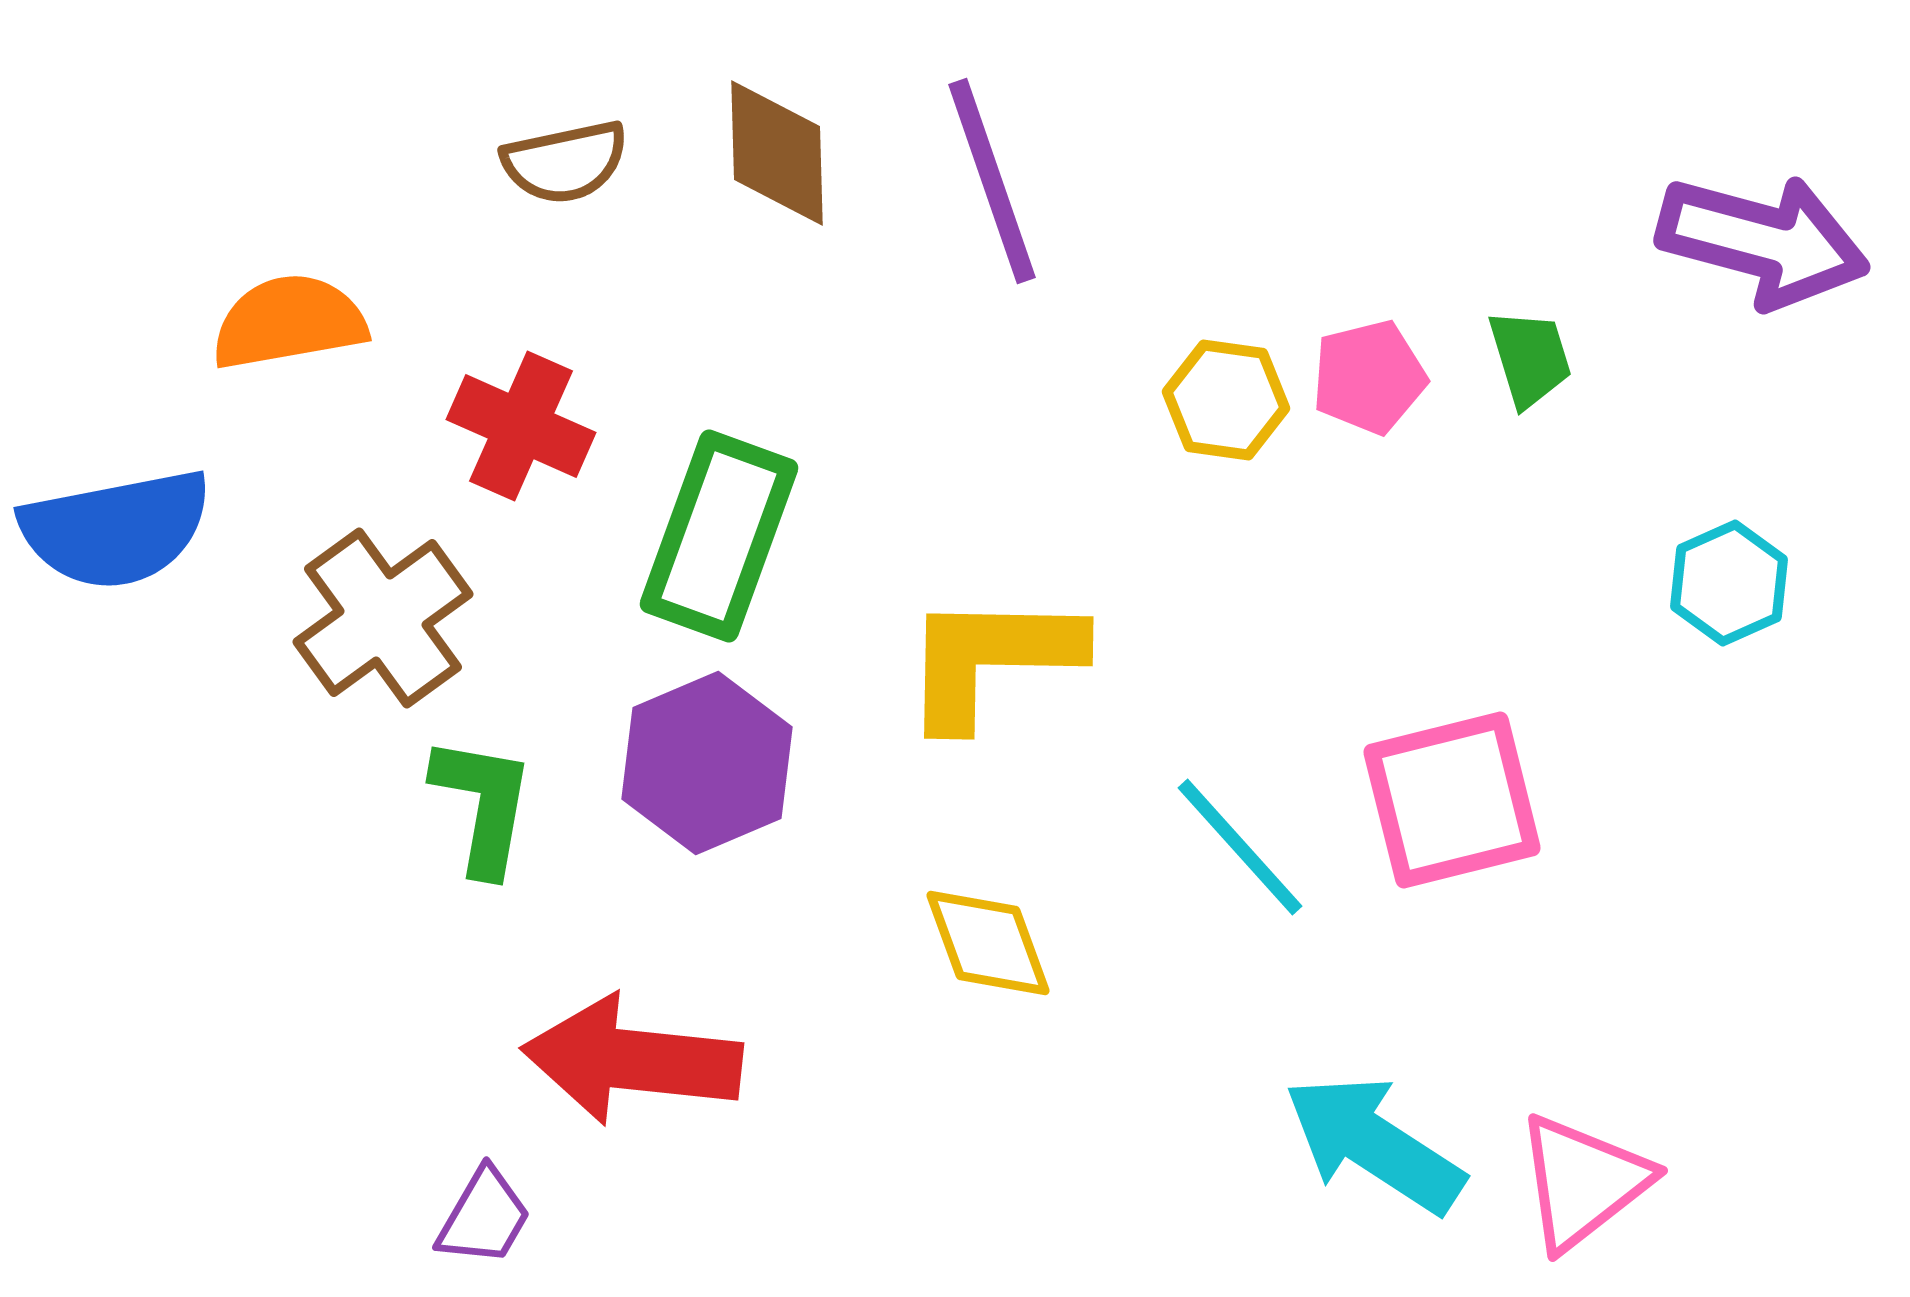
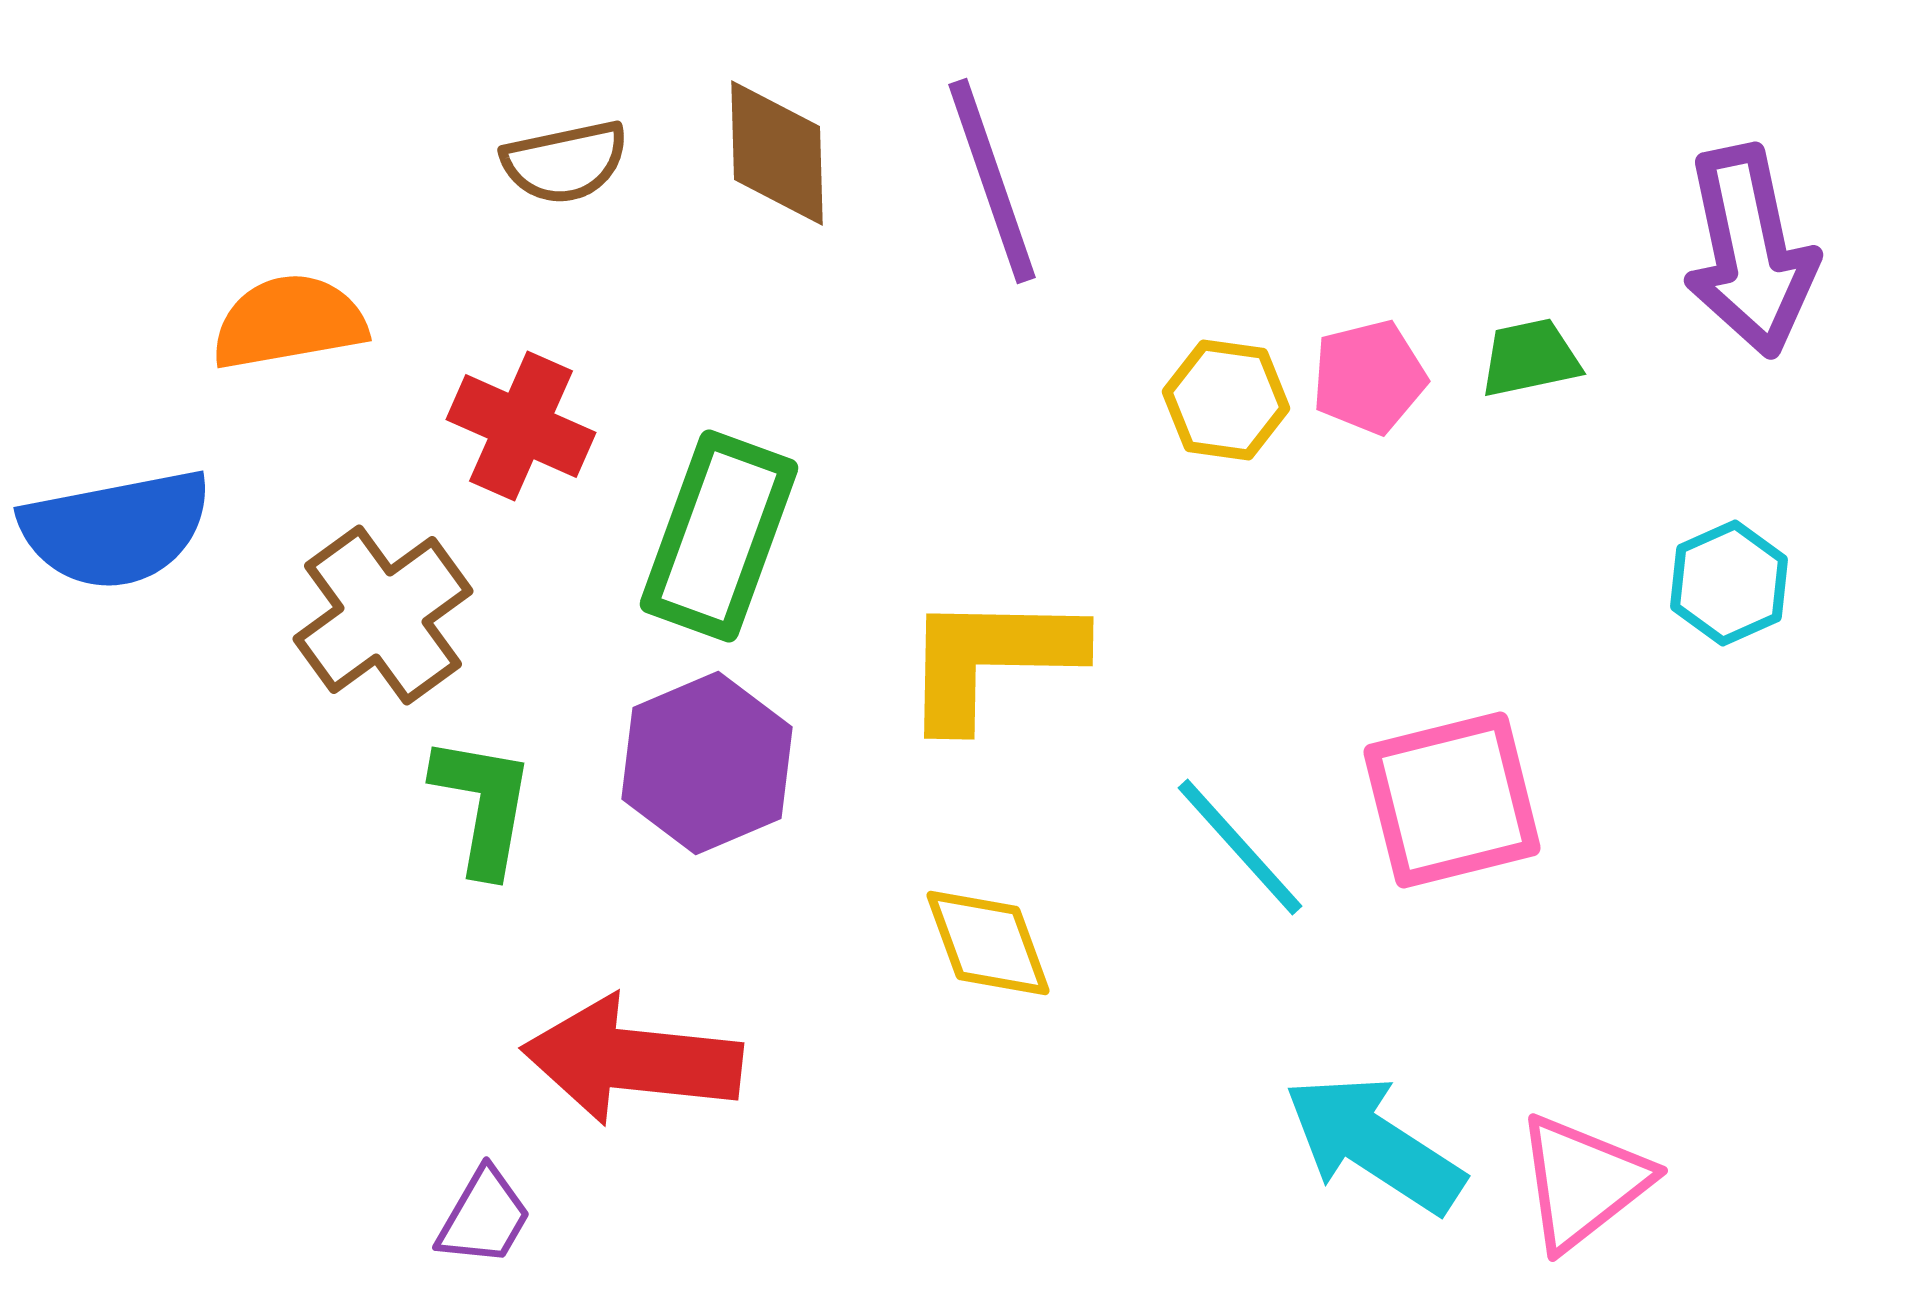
purple arrow: moved 13 px left, 10 px down; rotated 63 degrees clockwise
green trapezoid: rotated 85 degrees counterclockwise
brown cross: moved 3 px up
